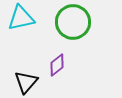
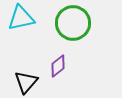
green circle: moved 1 px down
purple diamond: moved 1 px right, 1 px down
